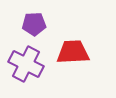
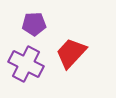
red trapezoid: moved 2 px left, 1 px down; rotated 44 degrees counterclockwise
